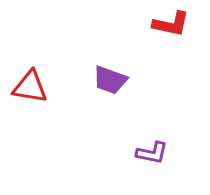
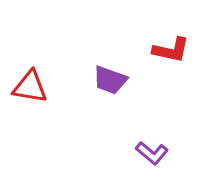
red L-shape: moved 26 px down
purple L-shape: rotated 28 degrees clockwise
